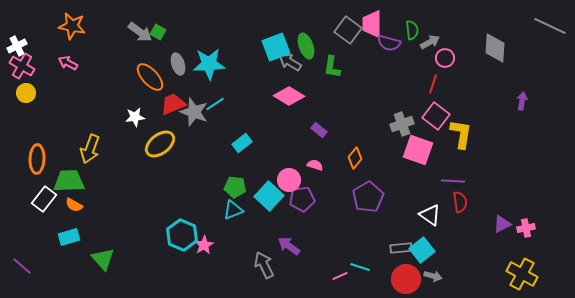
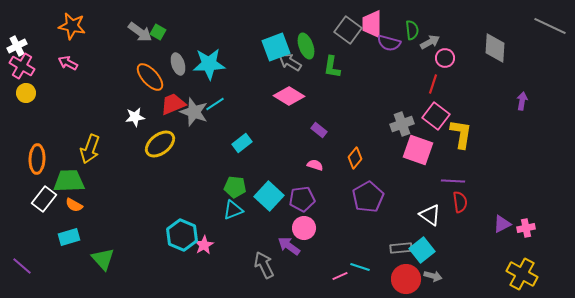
pink circle at (289, 180): moved 15 px right, 48 px down
